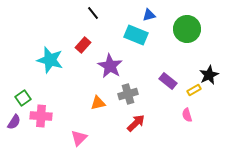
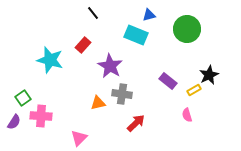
gray cross: moved 6 px left; rotated 24 degrees clockwise
